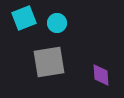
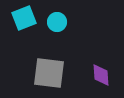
cyan circle: moved 1 px up
gray square: moved 11 px down; rotated 16 degrees clockwise
